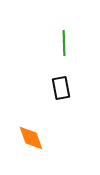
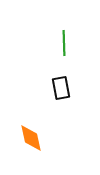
orange diamond: rotated 8 degrees clockwise
